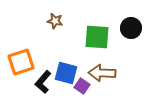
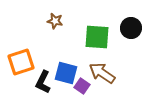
brown arrow: rotated 32 degrees clockwise
black L-shape: rotated 15 degrees counterclockwise
